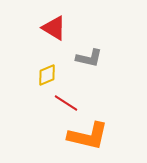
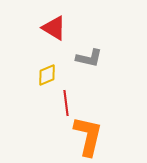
red line: rotated 50 degrees clockwise
orange L-shape: rotated 90 degrees counterclockwise
